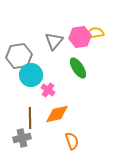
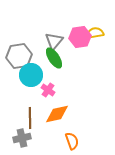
green ellipse: moved 24 px left, 10 px up
